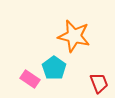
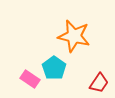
red trapezoid: rotated 55 degrees clockwise
